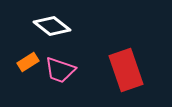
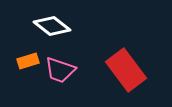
orange rectangle: moved 1 px up; rotated 15 degrees clockwise
red rectangle: rotated 18 degrees counterclockwise
